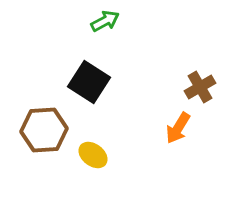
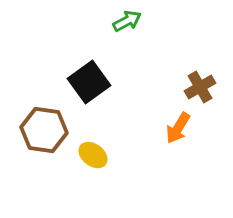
green arrow: moved 22 px right
black square: rotated 21 degrees clockwise
brown hexagon: rotated 12 degrees clockwise
